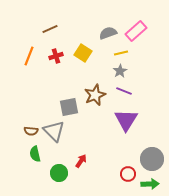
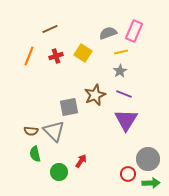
pink rectangle: moved 2 px left; rotated 25 degrees counterclockwise
yellow line: moved 1 px up
purple line: moved 3 px down
gray circle: moved 4 px left
green circle: moved 1 px up
green arrow: moved 1 px right, 1 px up
